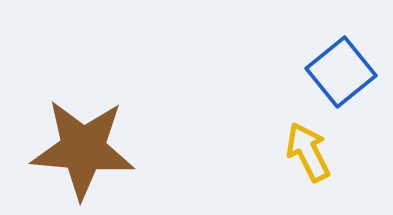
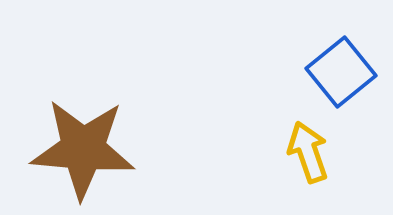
yellow arrow: rotated 8 degrees clockwise
